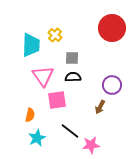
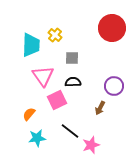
black semicircle: moved 5 px down
purple circle: moved 2 px right, 1 px down
pink square: rotated 18 degrees counterclockwise
brown arrow: moved 1 px down
orange semicircle: moved 1 px left, 1 px up; rotated 152 degrees counterclockwise
cyan star: rotated 18 degrees clockwise
pink star: rotated 12 degrees counterclockwise
